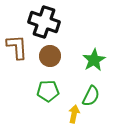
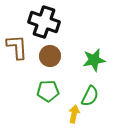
green star: rotated 20 degrees clockwise
green semicircle: moved 1 px left
